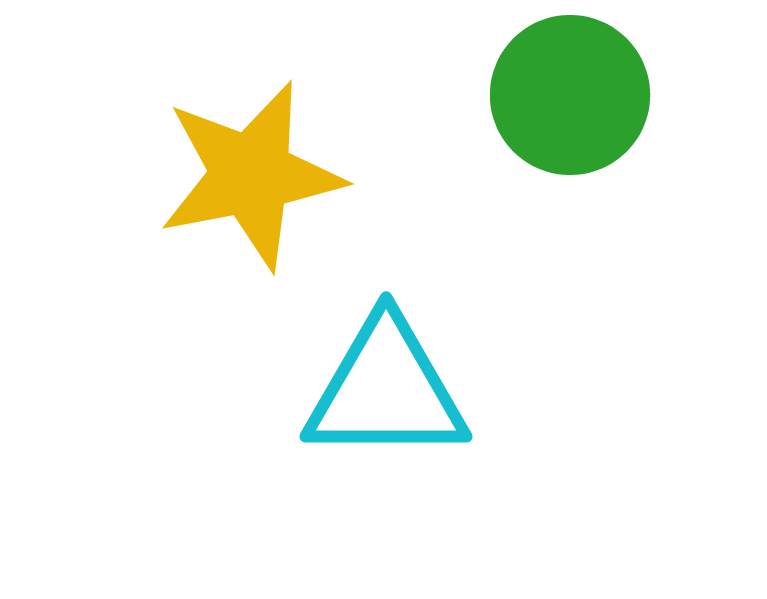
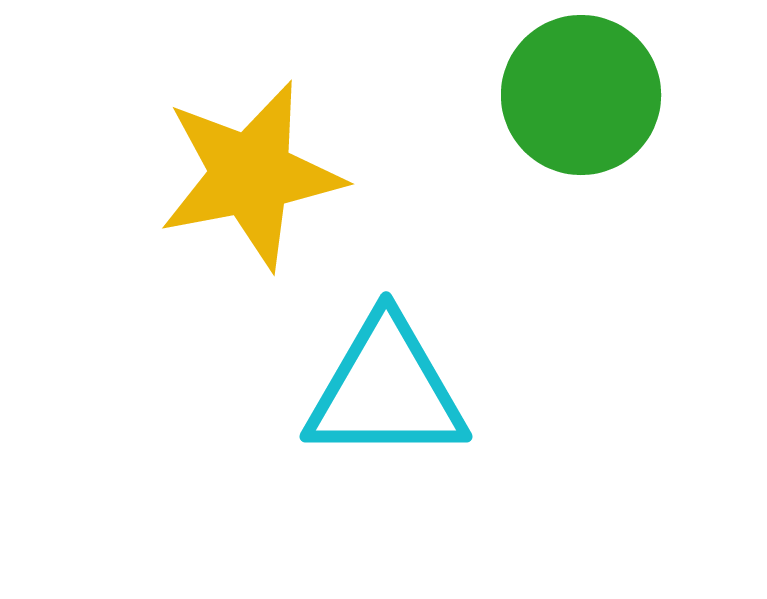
green circle: moved 11 px right
